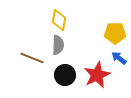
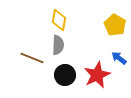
yellow pentagon: moved 8 px up; rotated 30 degrees clockwise
